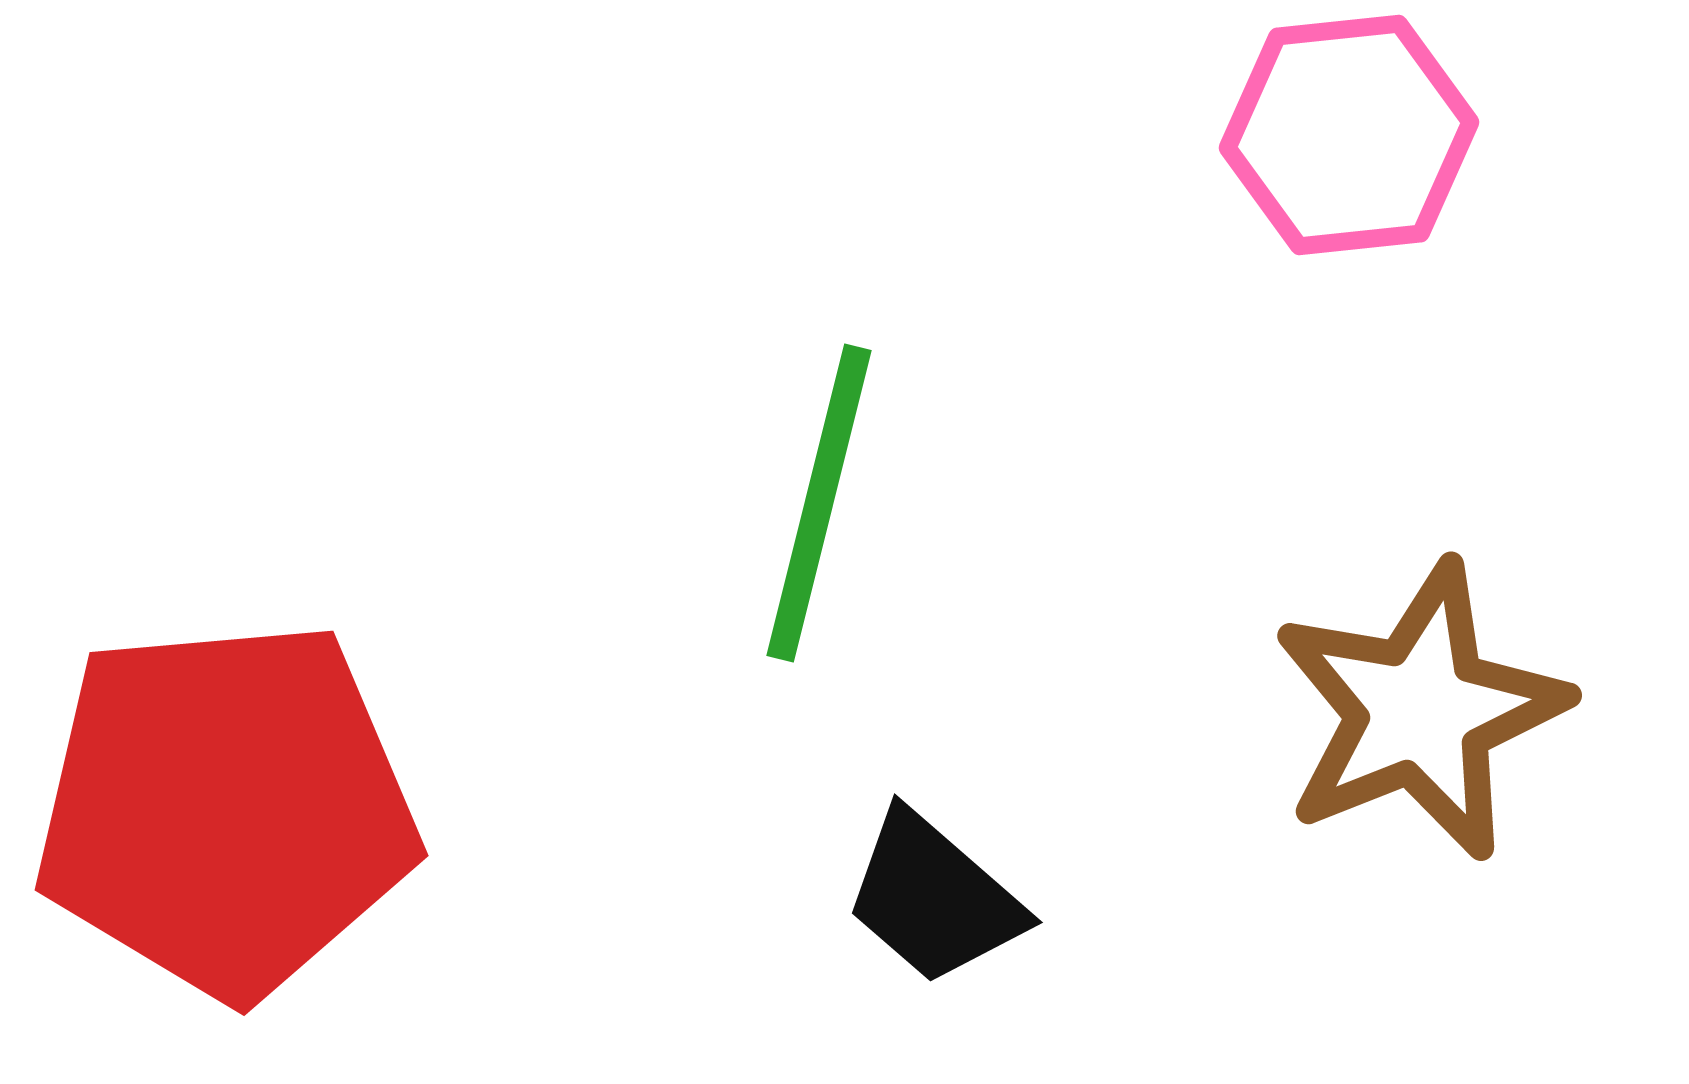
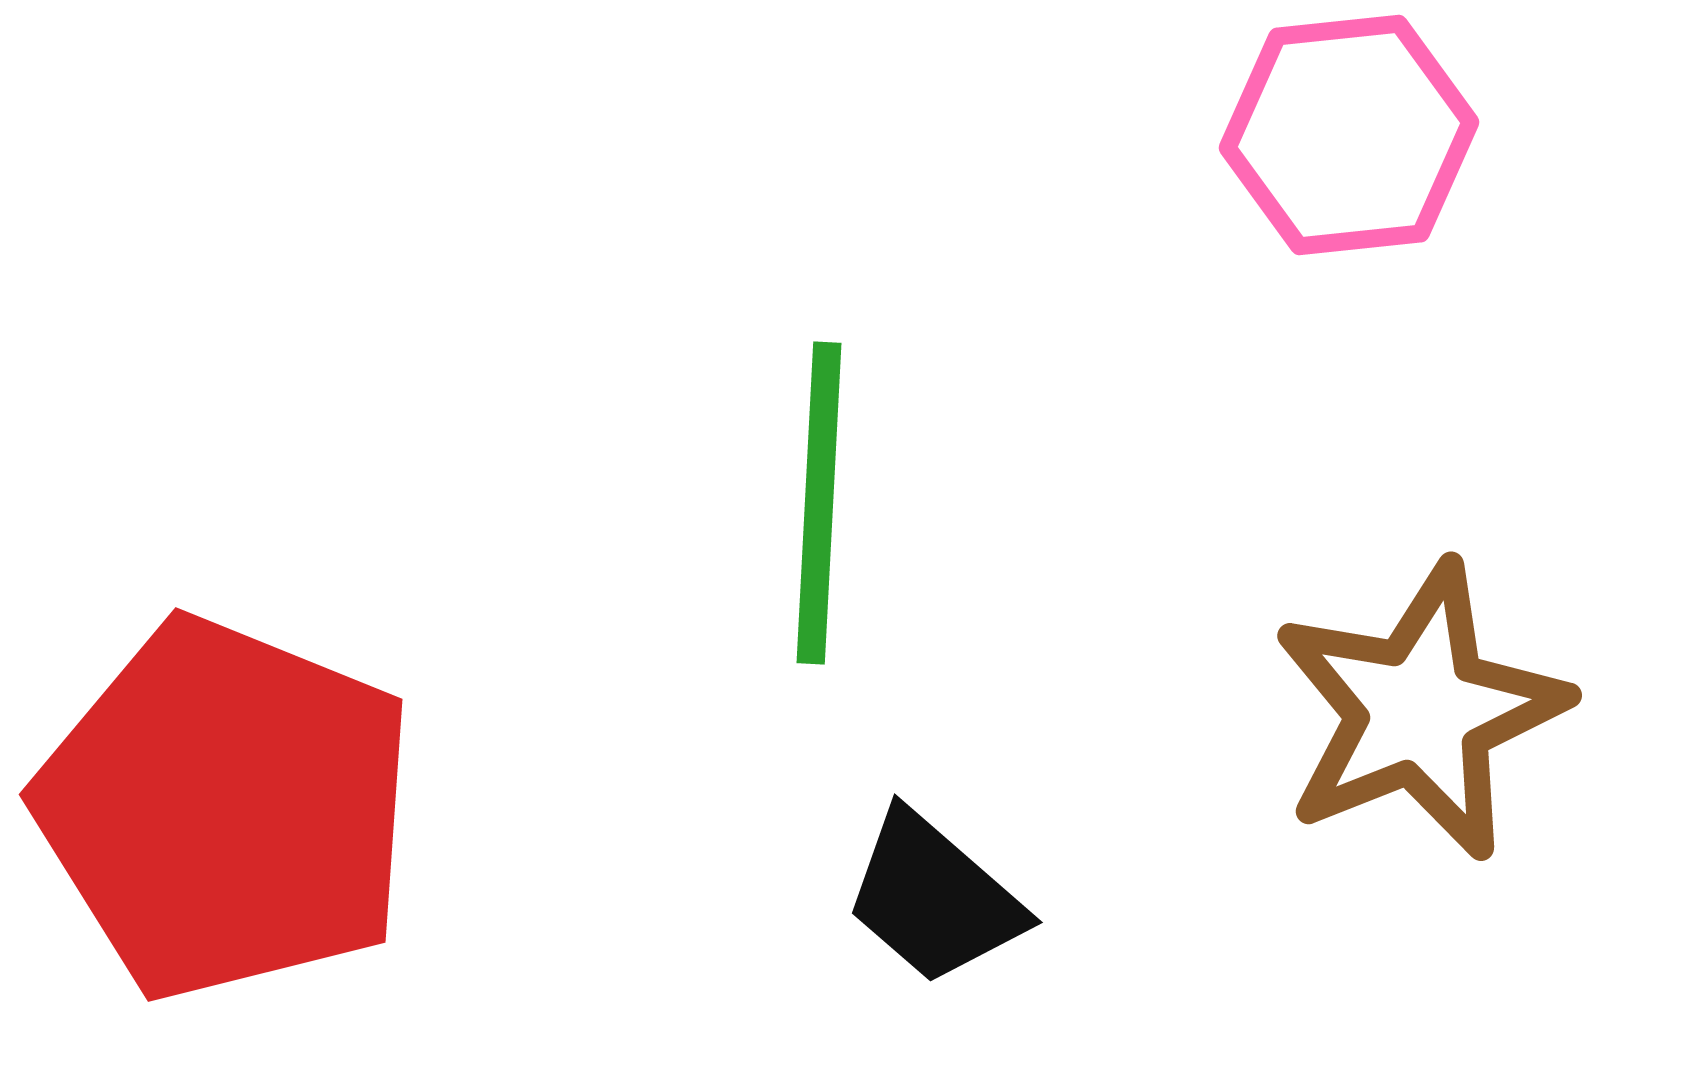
green line: rotated 11 degrees counterclockwise
red pentagon: rotated 27 degrees clockwise
